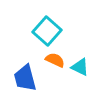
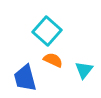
orange semicircle: moved 2 px left
cyan triangle: moved 4 px right, 3 px down; rotated 42 degrees clockwise
